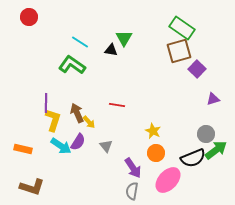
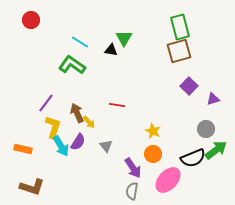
red circle: moved 2 px right, 3 px down
green rectangle: moved 2 px left, 1 px up; rotated 40 degrees clockwise
purple square: moved 8 px left, 17 px down
purple line: rotated 36 degrees clockwise
yellow L-shape: moved 7 px down
gray circle: moved 5 px up
cyan arrow: rotated 25 degrees clockwise
orange circle: moved 3 px left, 1 px down
